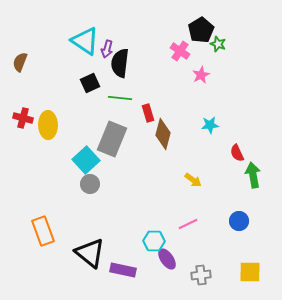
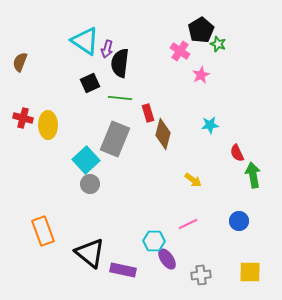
gray rectangle: moved 3 px right
